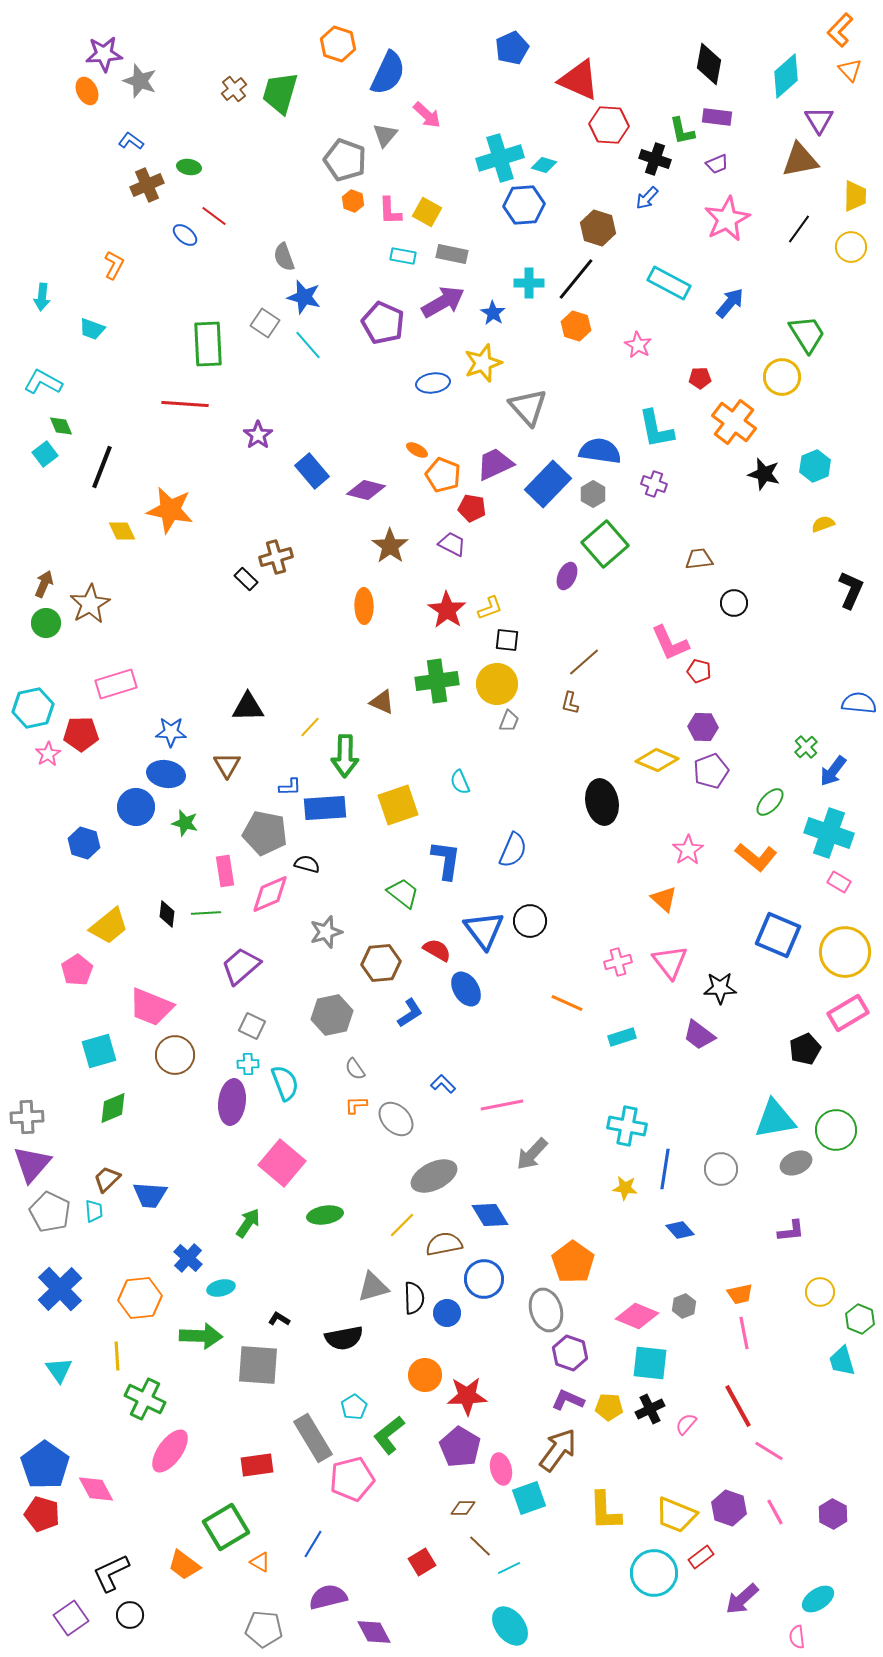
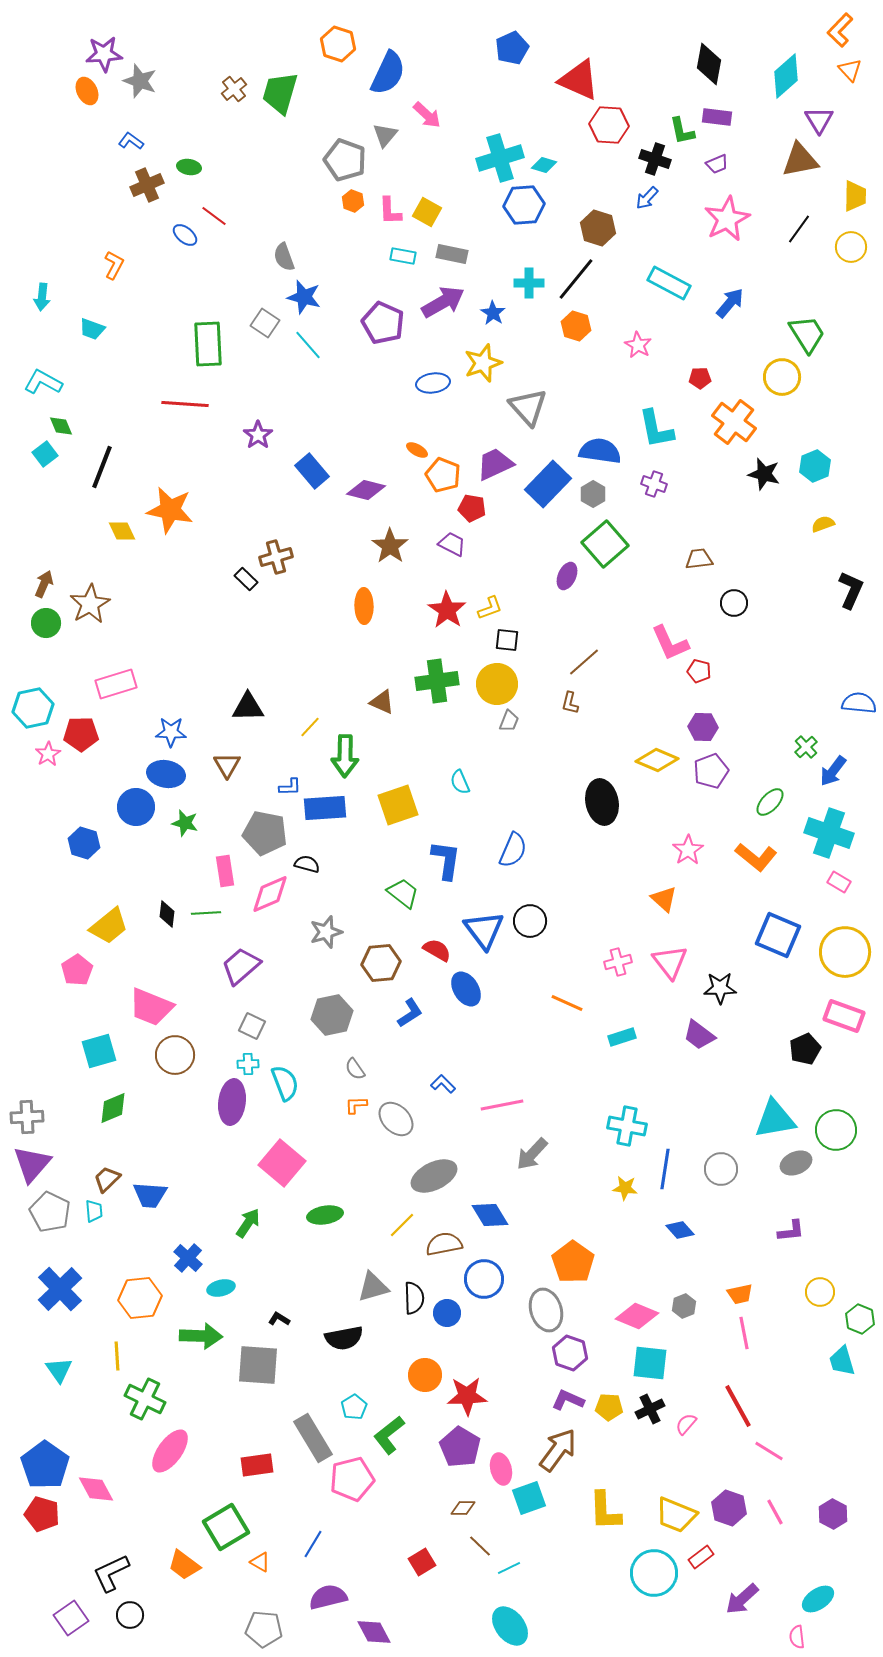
pink rectangle at (848, 1013): moved 4 px left, 3 px down; rotated 51 degrees clockwise
